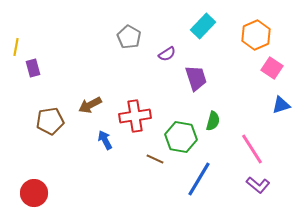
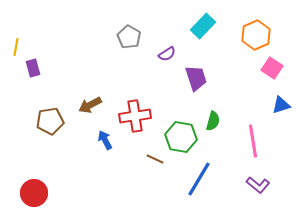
pink line: moved 1 px right, 8 px up; rotated 24 degrees clockwise
